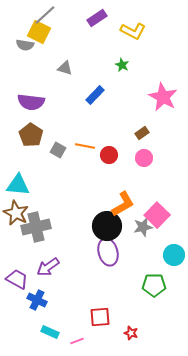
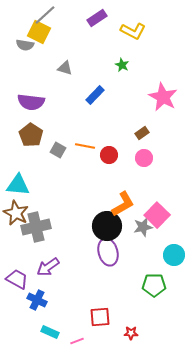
red star: rotated 16 degrees counterclockwise
